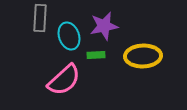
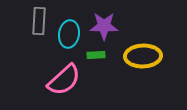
gray rectangle: moved 1 px left, 3 px down
purple star: rotated 12 degrees clockwise
cyan ellipse: moved 2 px up; rotated 28 degrees clockwise
